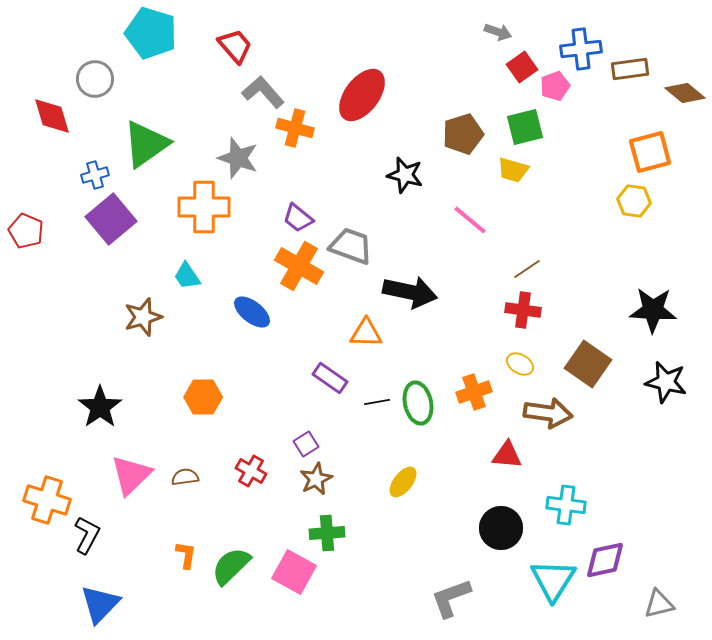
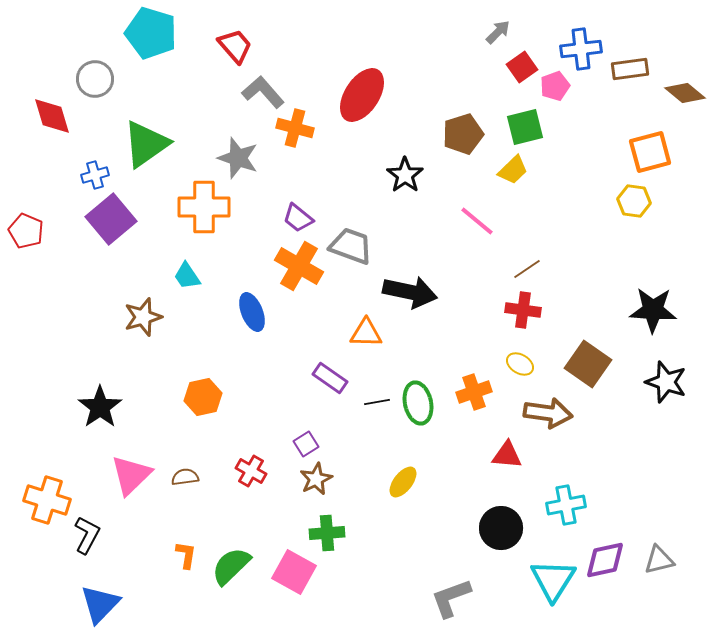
gray arrow at (498, 32): rotated 64 degrees counterclockwise
red ellipse at (362, 95): rotated 4 degrees counterclockwise
yellow trapezoid at (513, 170): rotated 60 degrees counterclockwise
black star at (405, 175): rotated 21 degrees clockwise
pink line at (470, 220): moved 7 px right, 1 px down
blue ellipse at (252, 312): rotated 30 degrees clockwise
black star at (666, 382): rotated 6 degrees clockwise
orange hexagon at (203, 397): rotated 12 degrees counterclockwise
cyan cross at (566, 505): rotated 18 degrees counterclockwise
gray triangle at (659, 604): moved 44 px up
